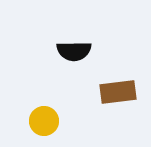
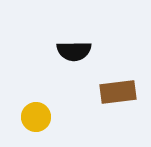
yellow circle: moved 8 px left, 4 px up
